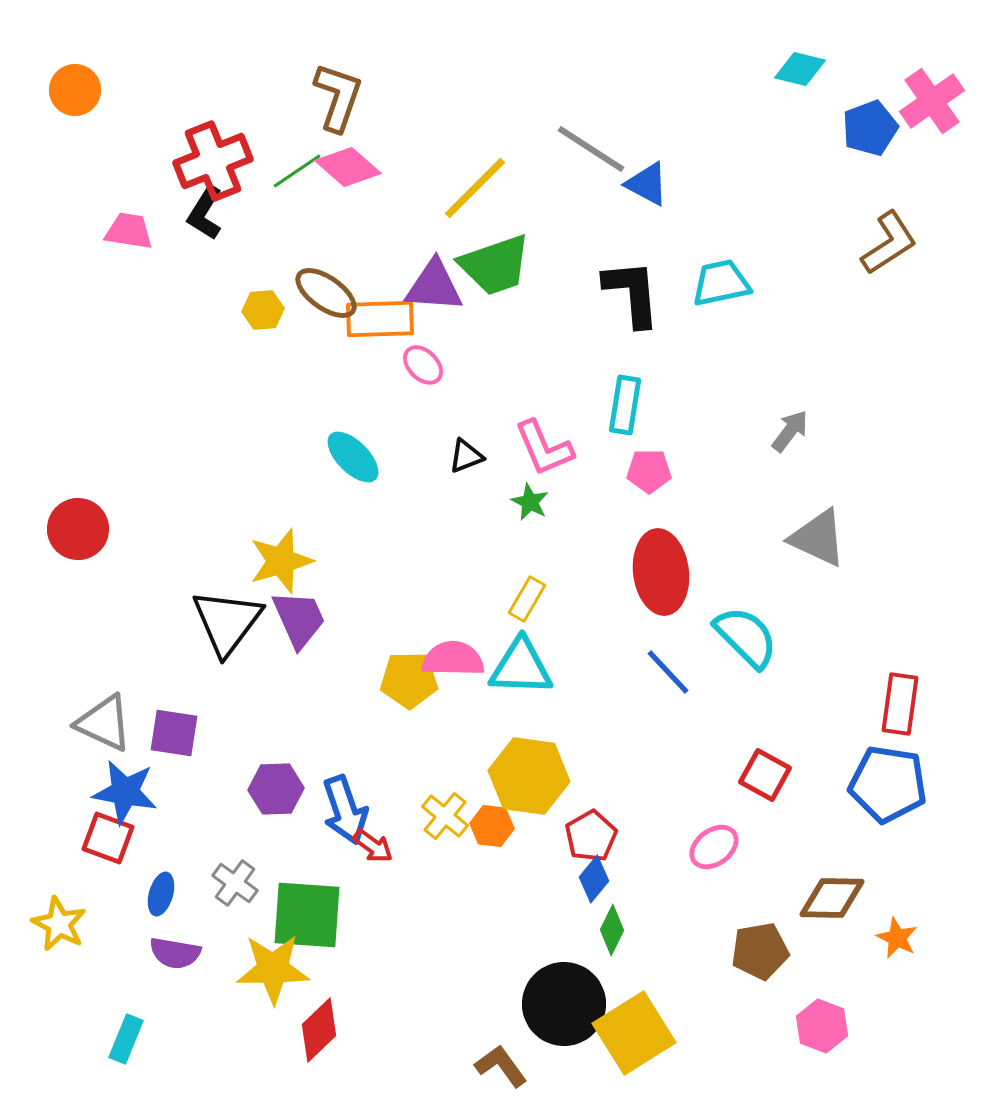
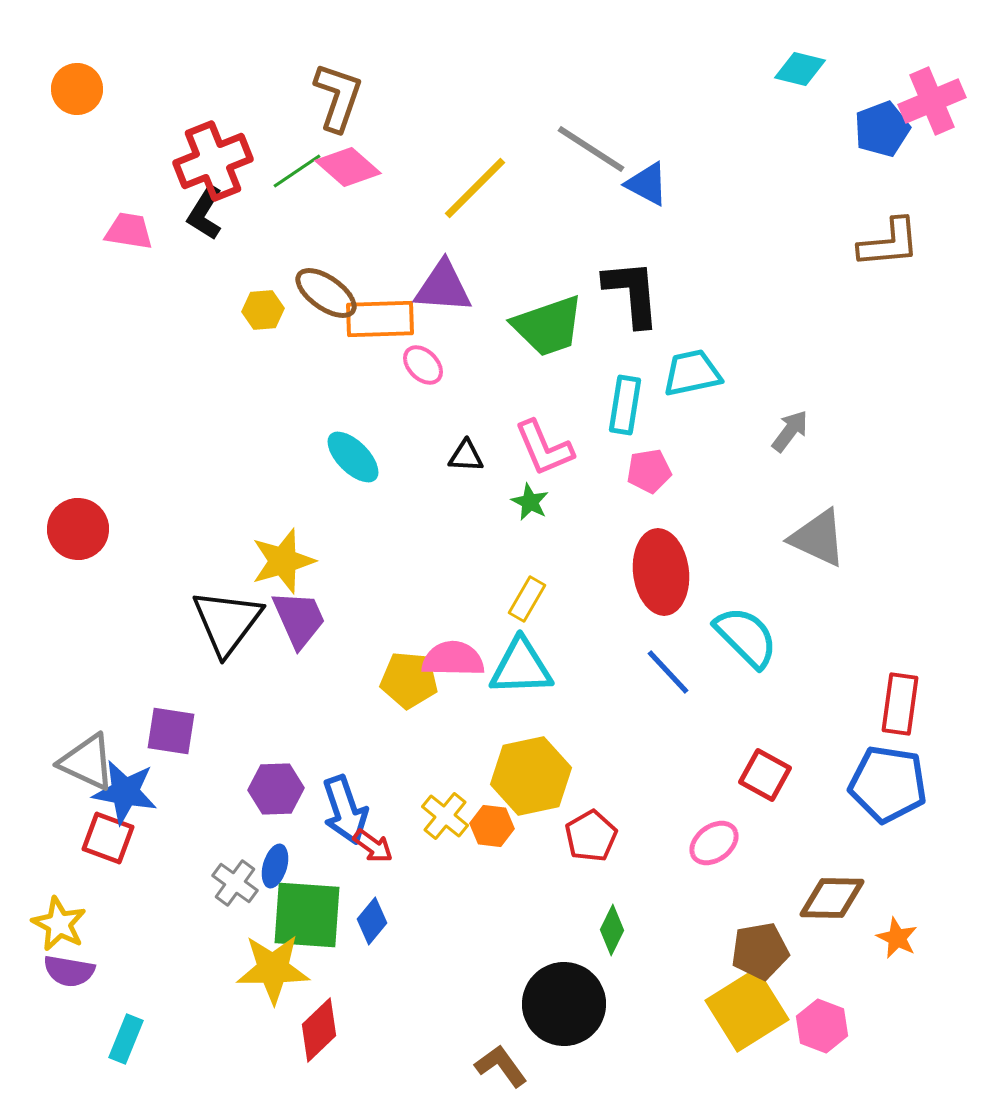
orange circle at (75, 90): moved 2 px right, 1 px up
pink cross at (932, 101): rotated 12 degrees clockwise
blue pentagon at (870, 128): moved 12 px right, 1 px down
brown L-shape at (889, 243): rotated 28 degrees clockwise
green trapezoid at (495, 265): moved 53 px right, 61 px down
cyan trapezoid at (721, 283): moved 29 px left, 90 px down
purple triangle at (434, 286): moved 9 px right, 1 px down
black triangle at (466, 456): rotated 24 degrees clockwise
pink pentagon at (649, 471): rotated 9 degrees counterclockwise
yellow star at (281, 561): moved 2 px right
cyan triangle at (521, 667): rotated 4 degrees counterclockwise
yellow pentagon at (409, 680): rotated 6 degrees clockwise
gray triangle at (104, 723): moved 17 px left, 39 px down
purple square at (174, 733): moved 3 px left, 2 px up
yellow hexagon at (529, 776): moved 2 px right; rotated 20 degrees counterclockwise
pink ellipse at (714, 847): moved 4 px up
blue diamond at (594, 879): moved 222 px left, 42 px down
blue ellipse at (161, 894): moved 114 px right, 28 px up
purple semicircle at (175, 953): moved 106 px left, 18 px down
yellow square at (634, 1033): moved 113 px right, 23 px up
